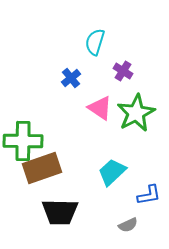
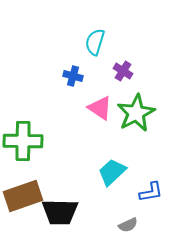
blue cross: moved 2 px right, 2 px up; rotated 36 degrees counterclockwise
brown rectangle: moved 19 px left, 28 px down
blue L-shape: moved 2 px right, 3 px up
